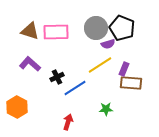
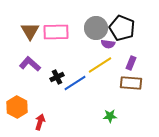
brown triangle: rotated 42 degrees clockwise
purple semicircle: rotated 24 degrees clockwise
purple rectangle: moved 7 px right, 6 px up
blue line: moved 5 px up
green star: moved 4 px right, 7 px down
red arrow: moved 28 px left
